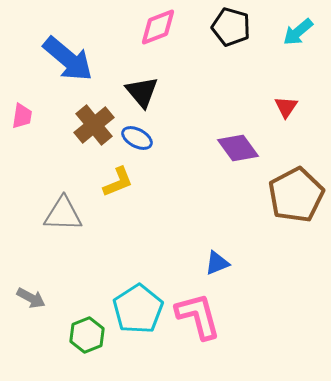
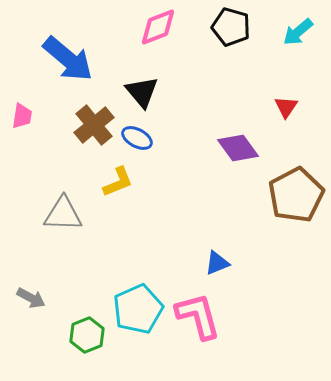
cyan pentagon: rotated 9 degrees clockwise
